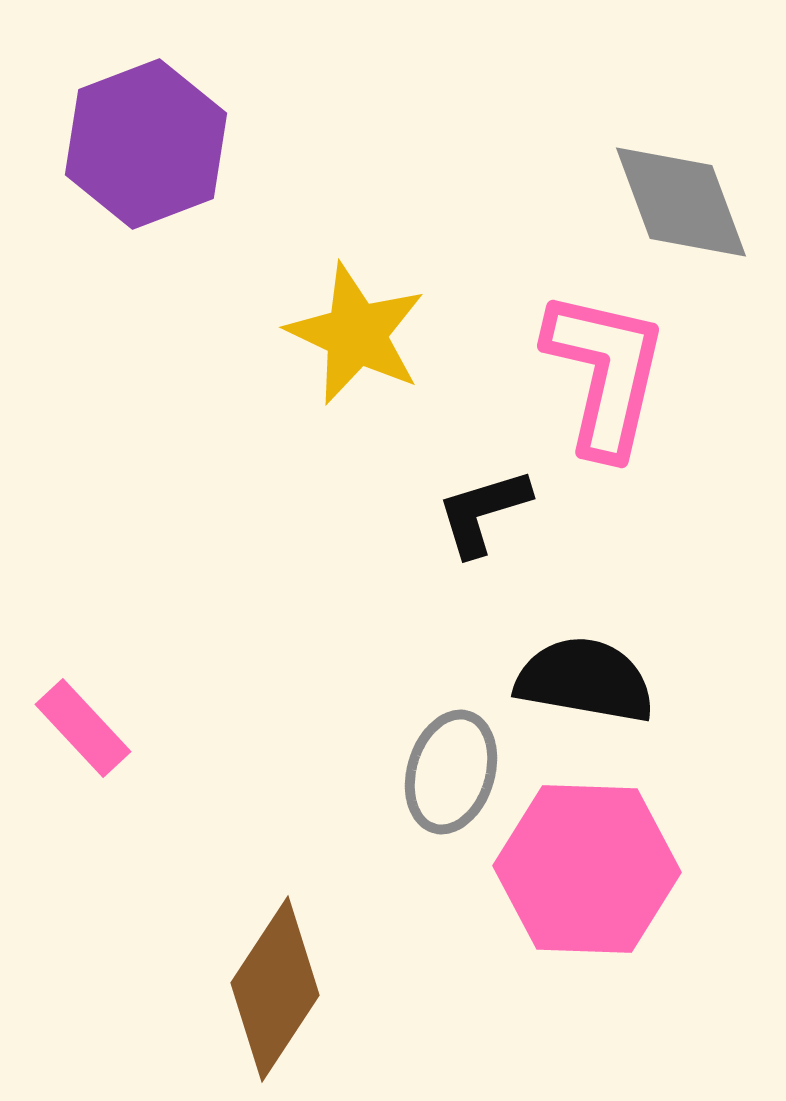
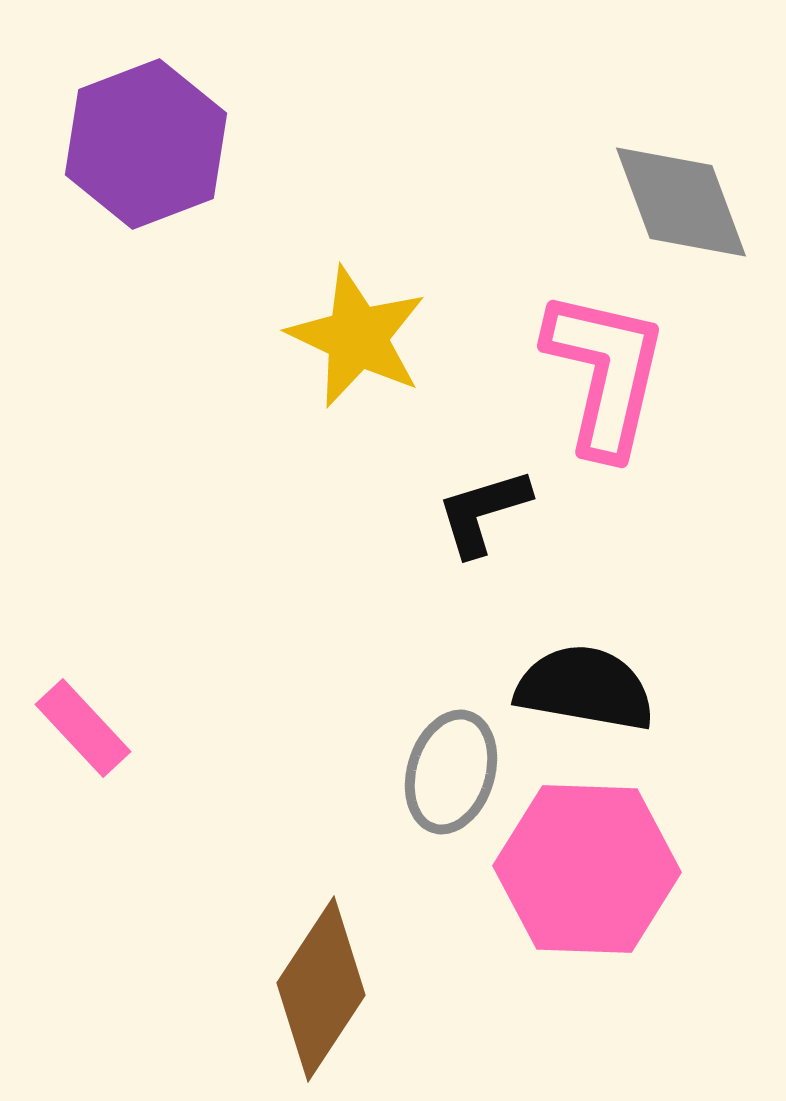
yellow star: moved 1 px right, 3 px down
black semicircle: moved 8 px down
brown diamond: moved 46 px right
